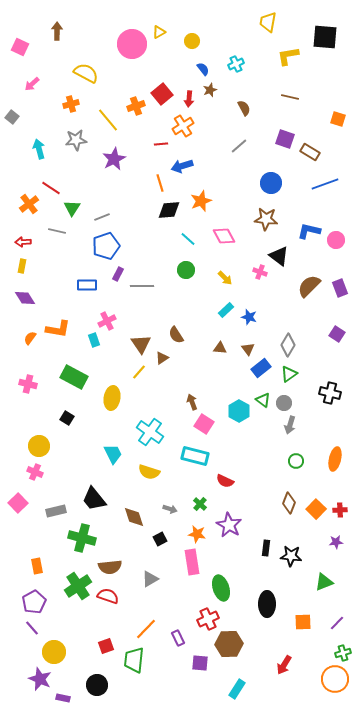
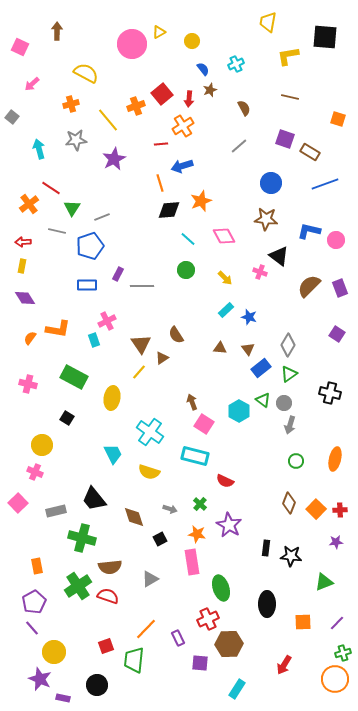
blue pentagon at (106, 246): moved 16 px left
yellow circle at (39, 446): moved 3 px right, 1 px up
